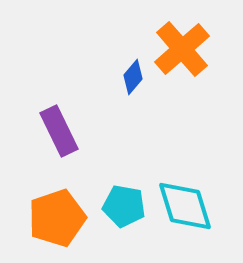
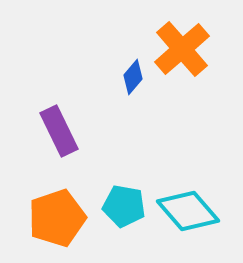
cyan diamond: moved 3 px right, 5 px down; rotated 24 degrees counterclockwise
